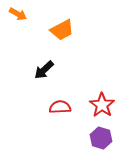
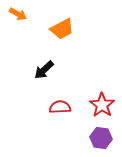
orange trapezoid: moved 1 px up
purple hexagon: rotated 10 degrees counterclockwise
